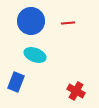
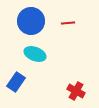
cyan ellipse: moved 1 px up
blue rectangle: rotated 12 degrees clockwise
